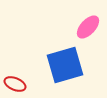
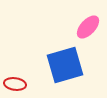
red ellipse: rotated 15 degrees counterclockwise
